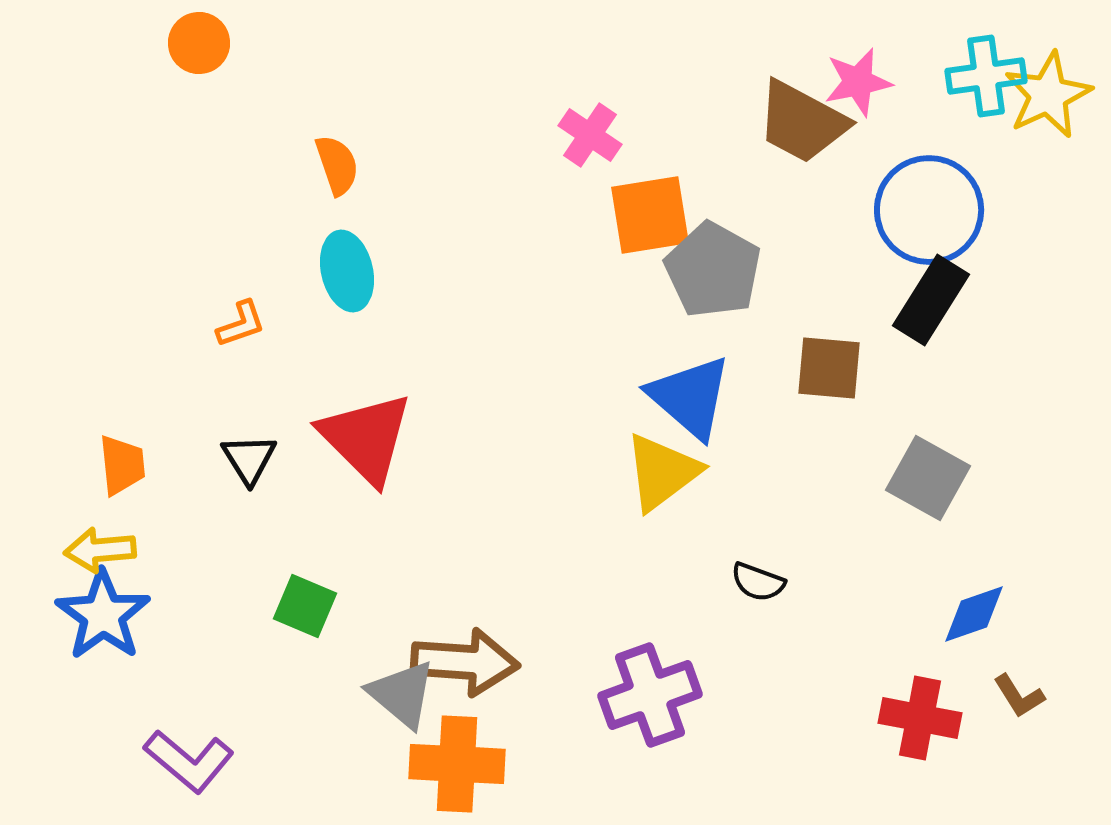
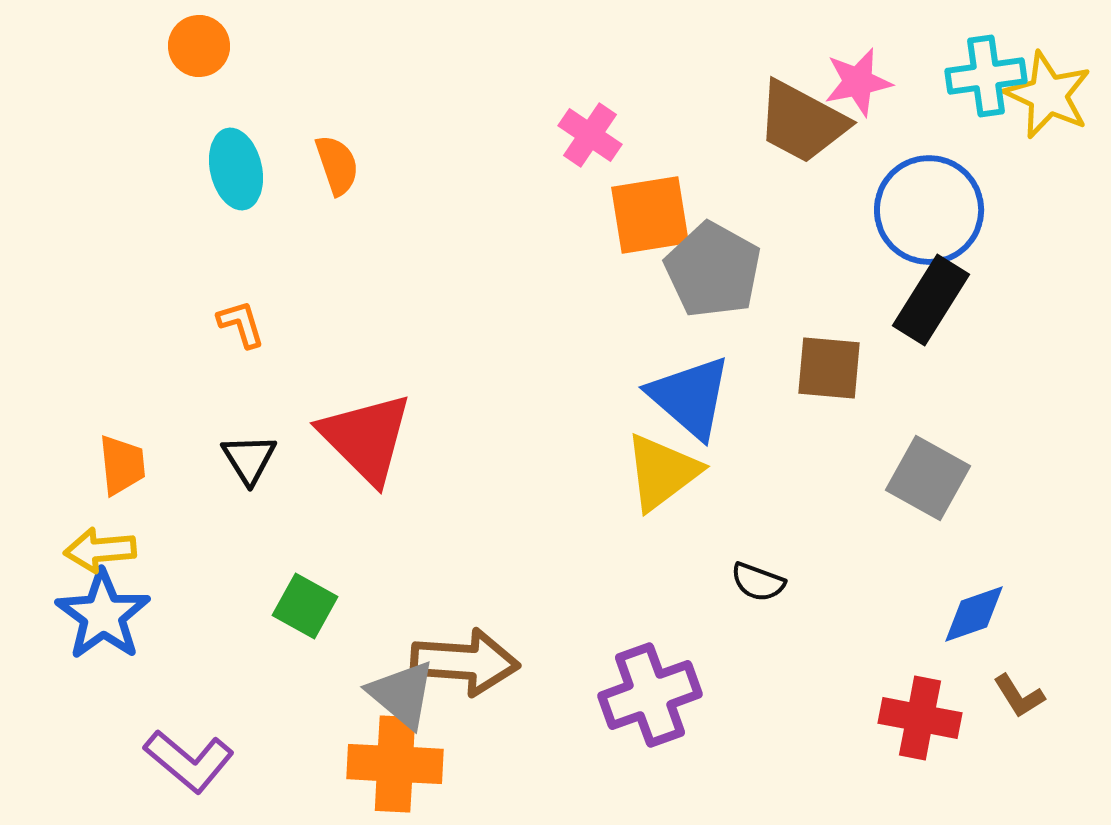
orange circle: moved 3 px down
yellow star: rotated 22 degrees counterclockwise
cyan ellipse: moved 111 px left, 102 px up
orange L-shape: rotated 88 degrees counterclockwise
green square: rotated 6 degrees clockwise
orange cross: moved 62 px left
